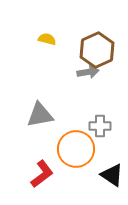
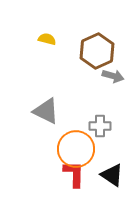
brown hexagon: moved 1 px down
gray arrow: moved 25 px right, 4 px down; rotated 25 degrees clockwise
gray triangle: moved 6 px right, 4 px up; rotated 36 degrees clockwise
red L-shape: moved 32 px right; rotated 52 degrees counterclockwise
